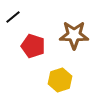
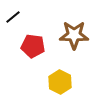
red pentagon: rotated 10 degrees counterclockwise
yellow hexagon: moved 2 px down; rotated 15 degrees counterclockwise
